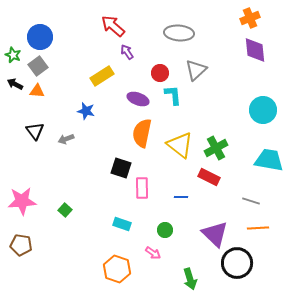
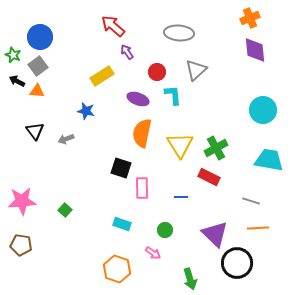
red circle: moved 3 px left, 1 px up
black arrow: moved 2 px right, 3 px up
yellow triangle: rotated 20 degrees clockwise
